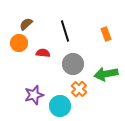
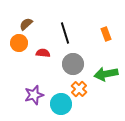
black line: moved 2 px down
cyan circle: moved 1 px right, 2 px up
